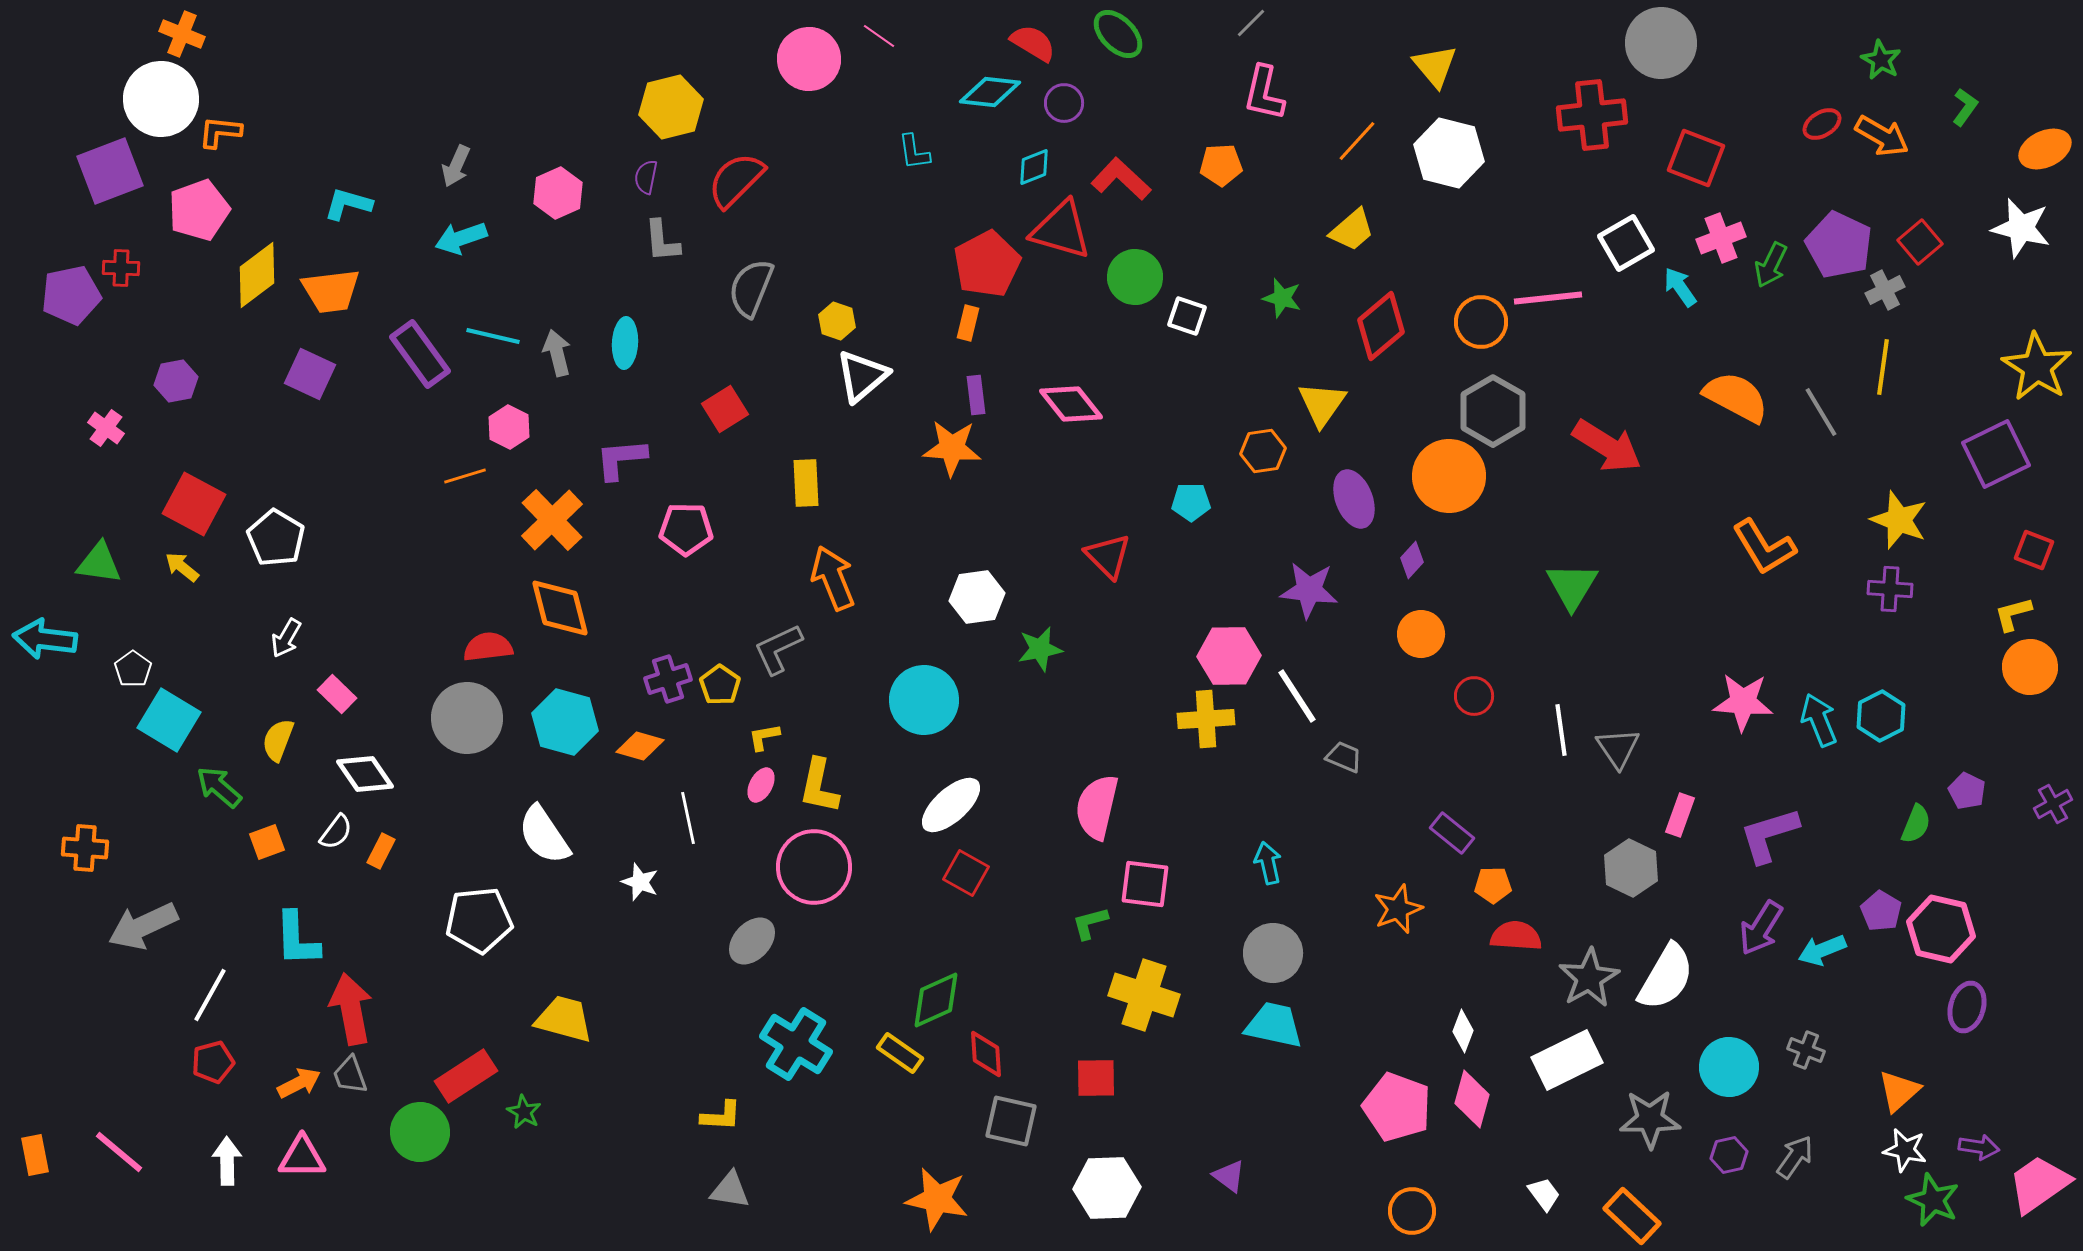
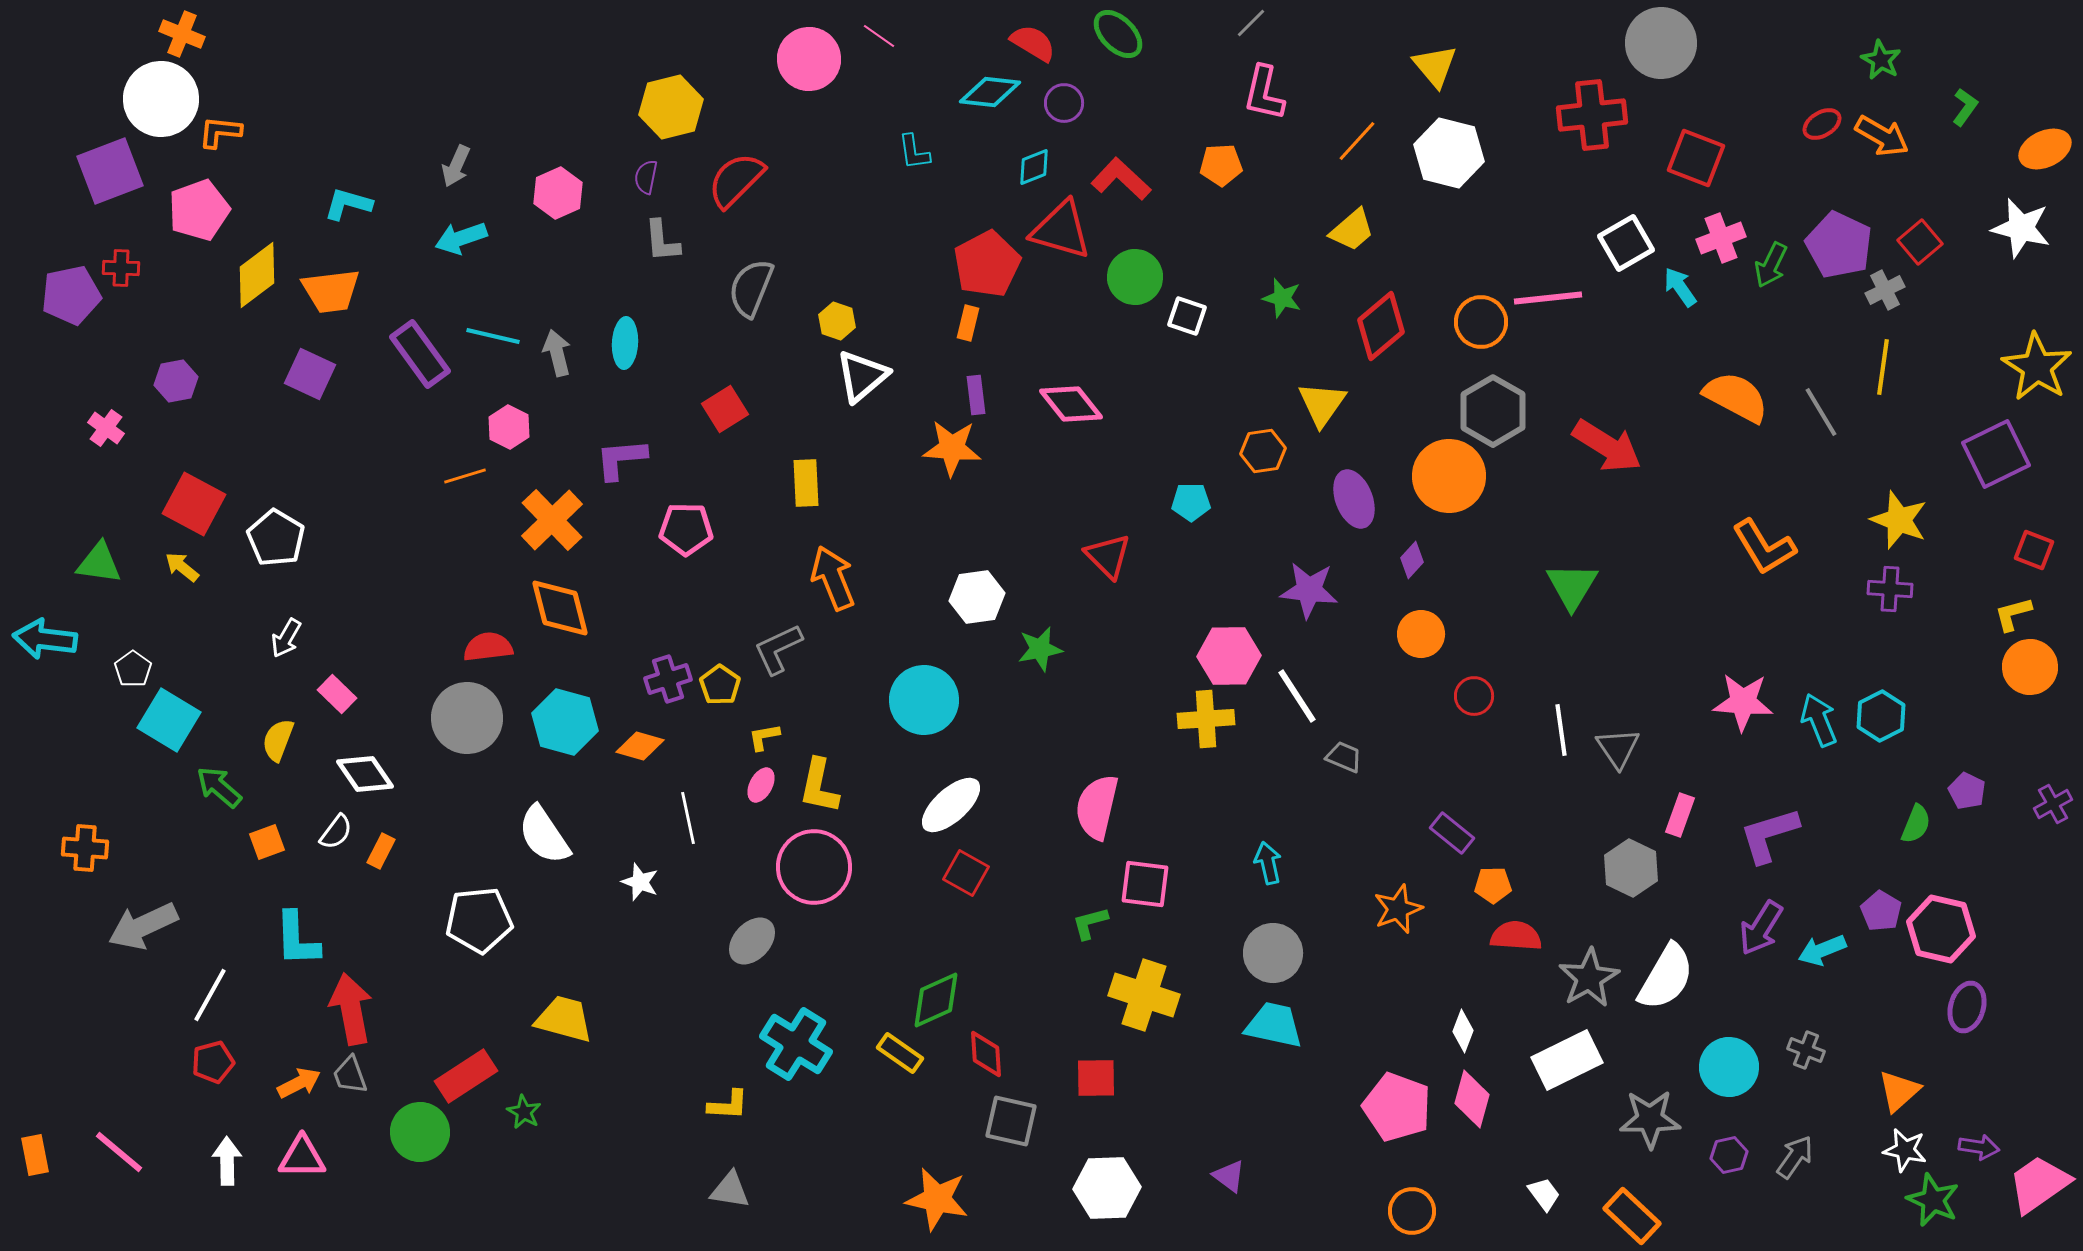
yellow L-shape at (721, 1116): moved 7 px right, 11 px up
